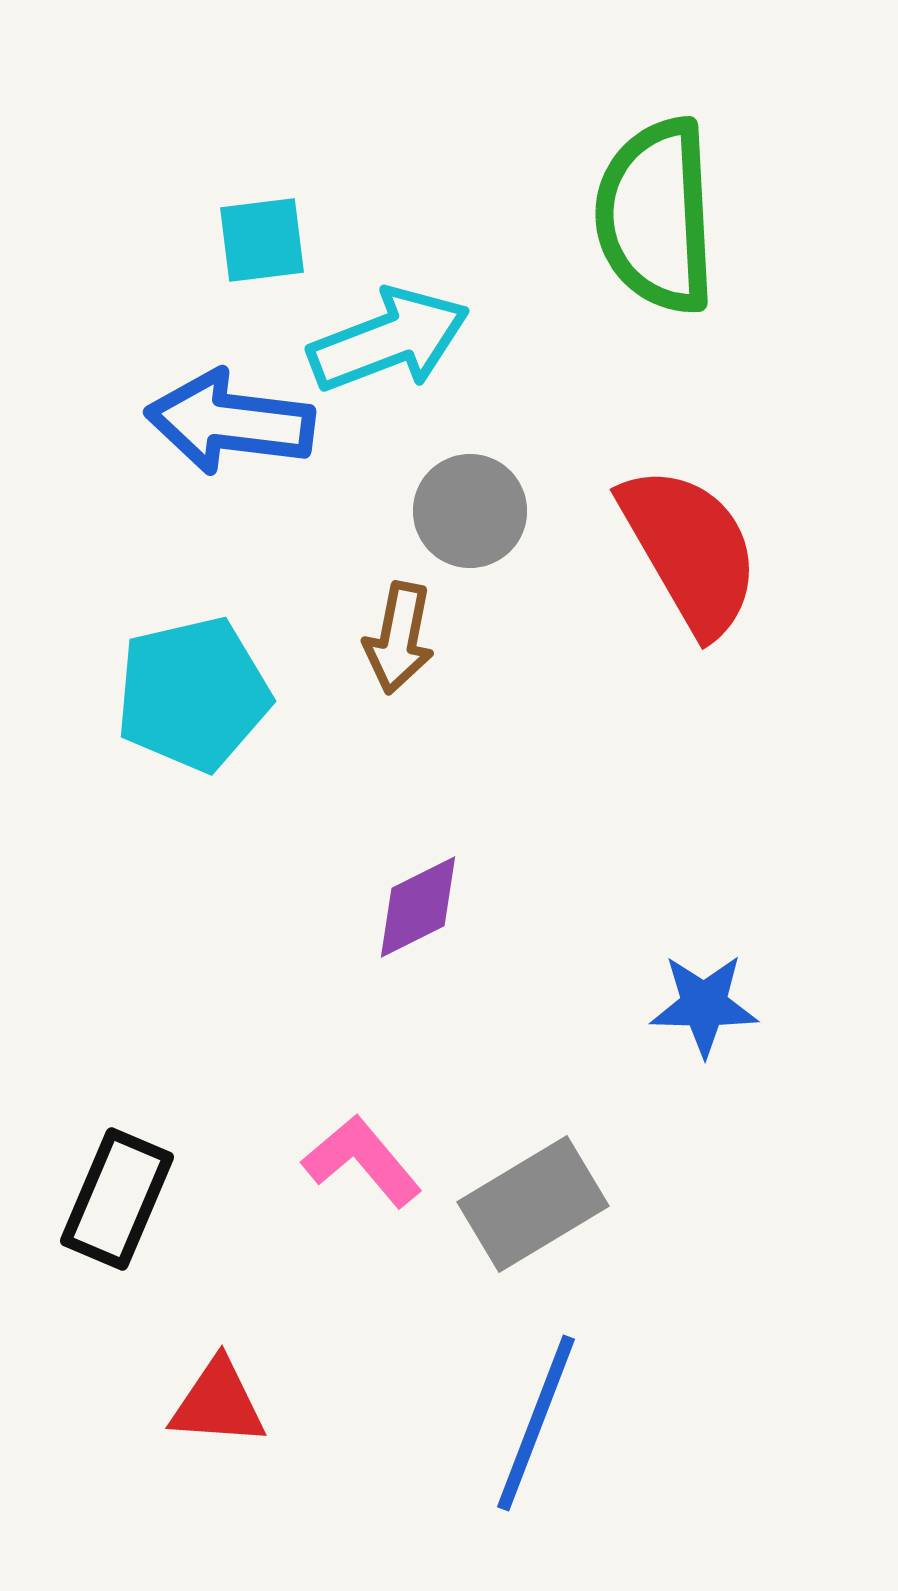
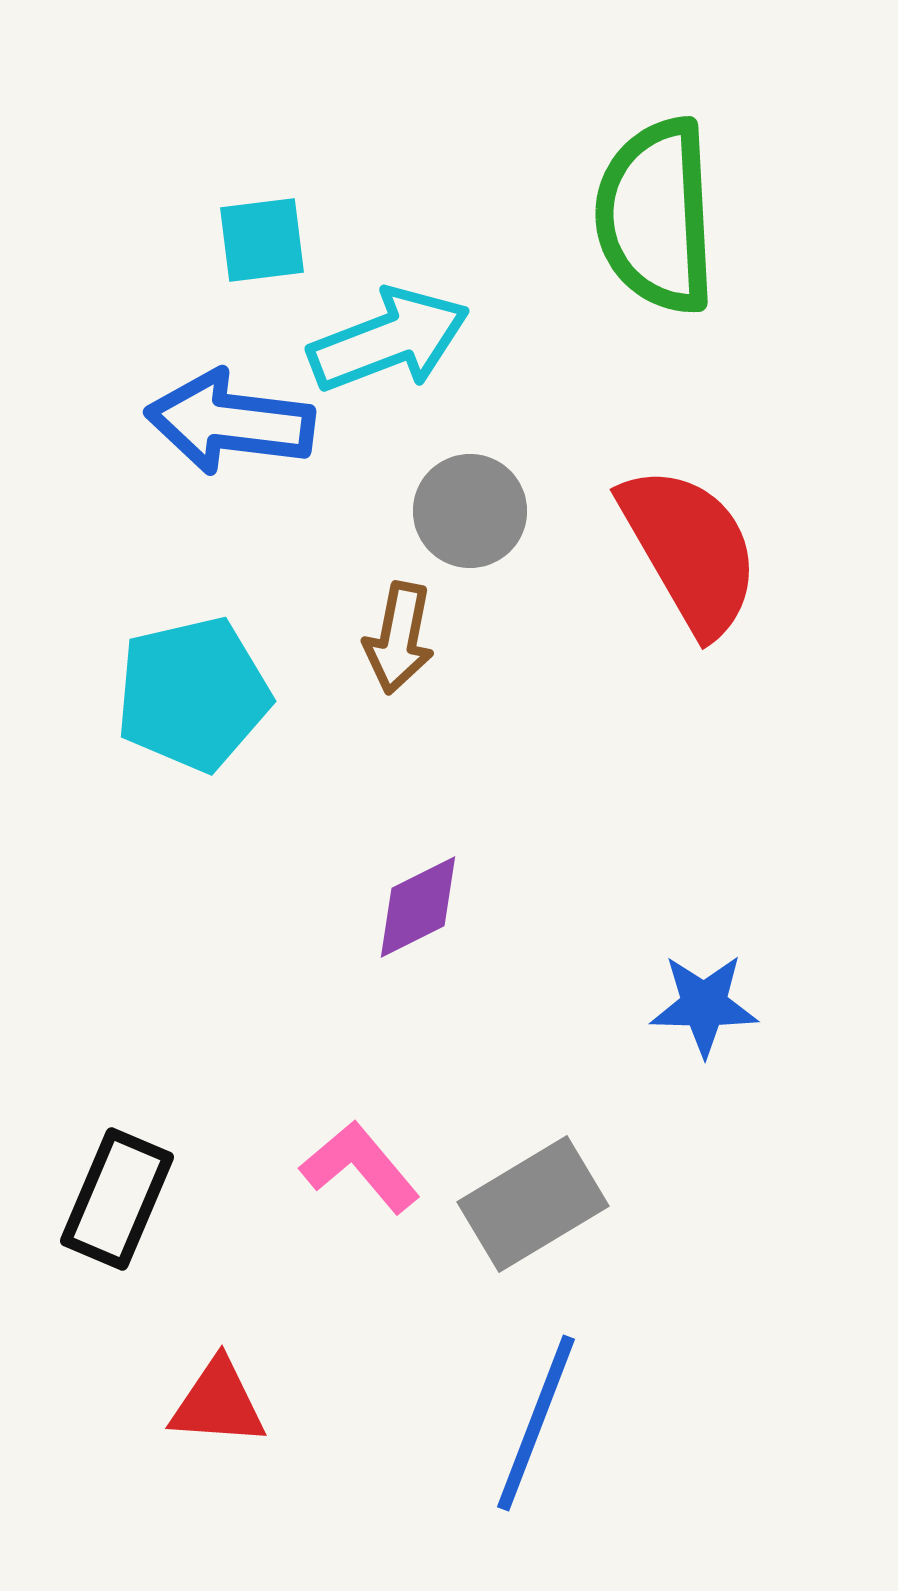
pink L-shape: moved 2 px left, 6 px down
